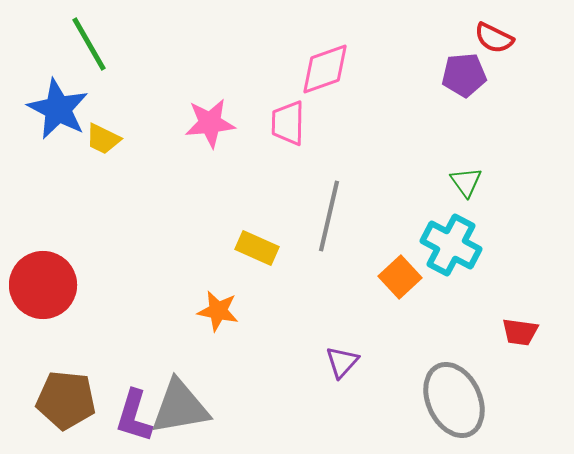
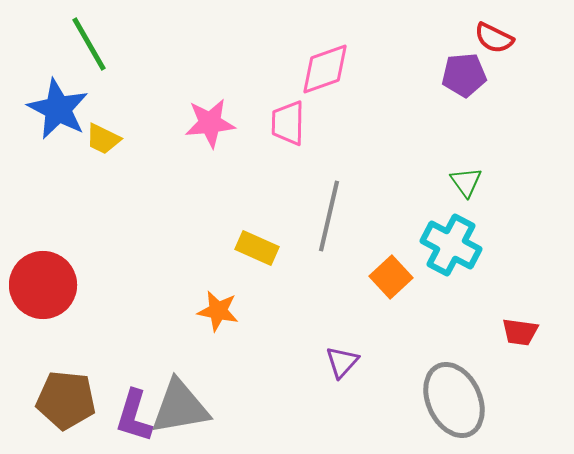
orange square: moved 9 px left
